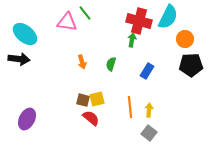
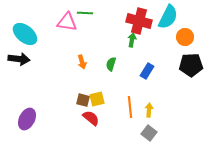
green line: rotated 49 degrees counterclockwise
orange circle: moved 2 px up
